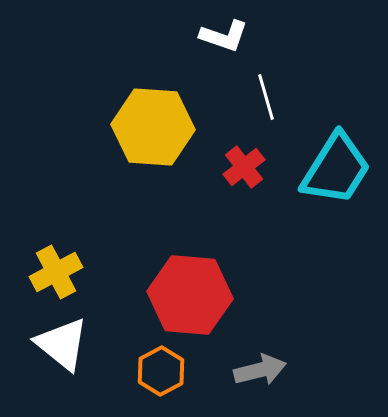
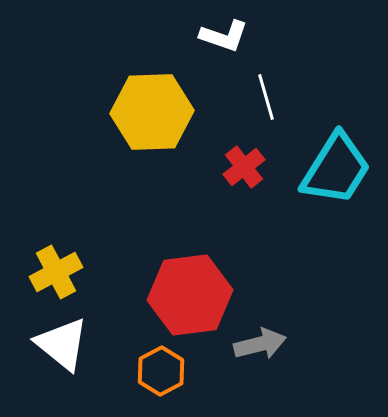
yellow hexagon: moved 1 px left, 15 px up; rotated 6 degrees counterclockwise
red hexagon: rotated 12 degrees counterclockwise
gray arrow: moved 26 px up
